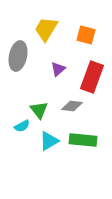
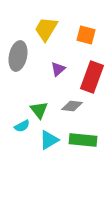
cyan triangle: moved 1 px up
